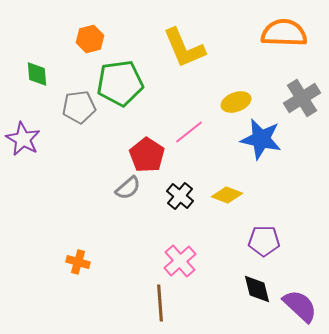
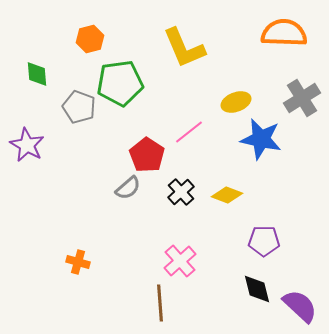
gray pentagon: rotated 28 degrees clockwise
purple star: moved 4 px right, 6 px down
black cross: moved 1 px right, 4 px up; rotated 8 degrees clockwise
